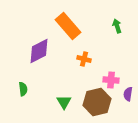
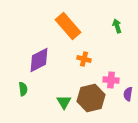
purple diamond: moved 9 px down
brown hexagon: moved 6 px left, 4 px up
